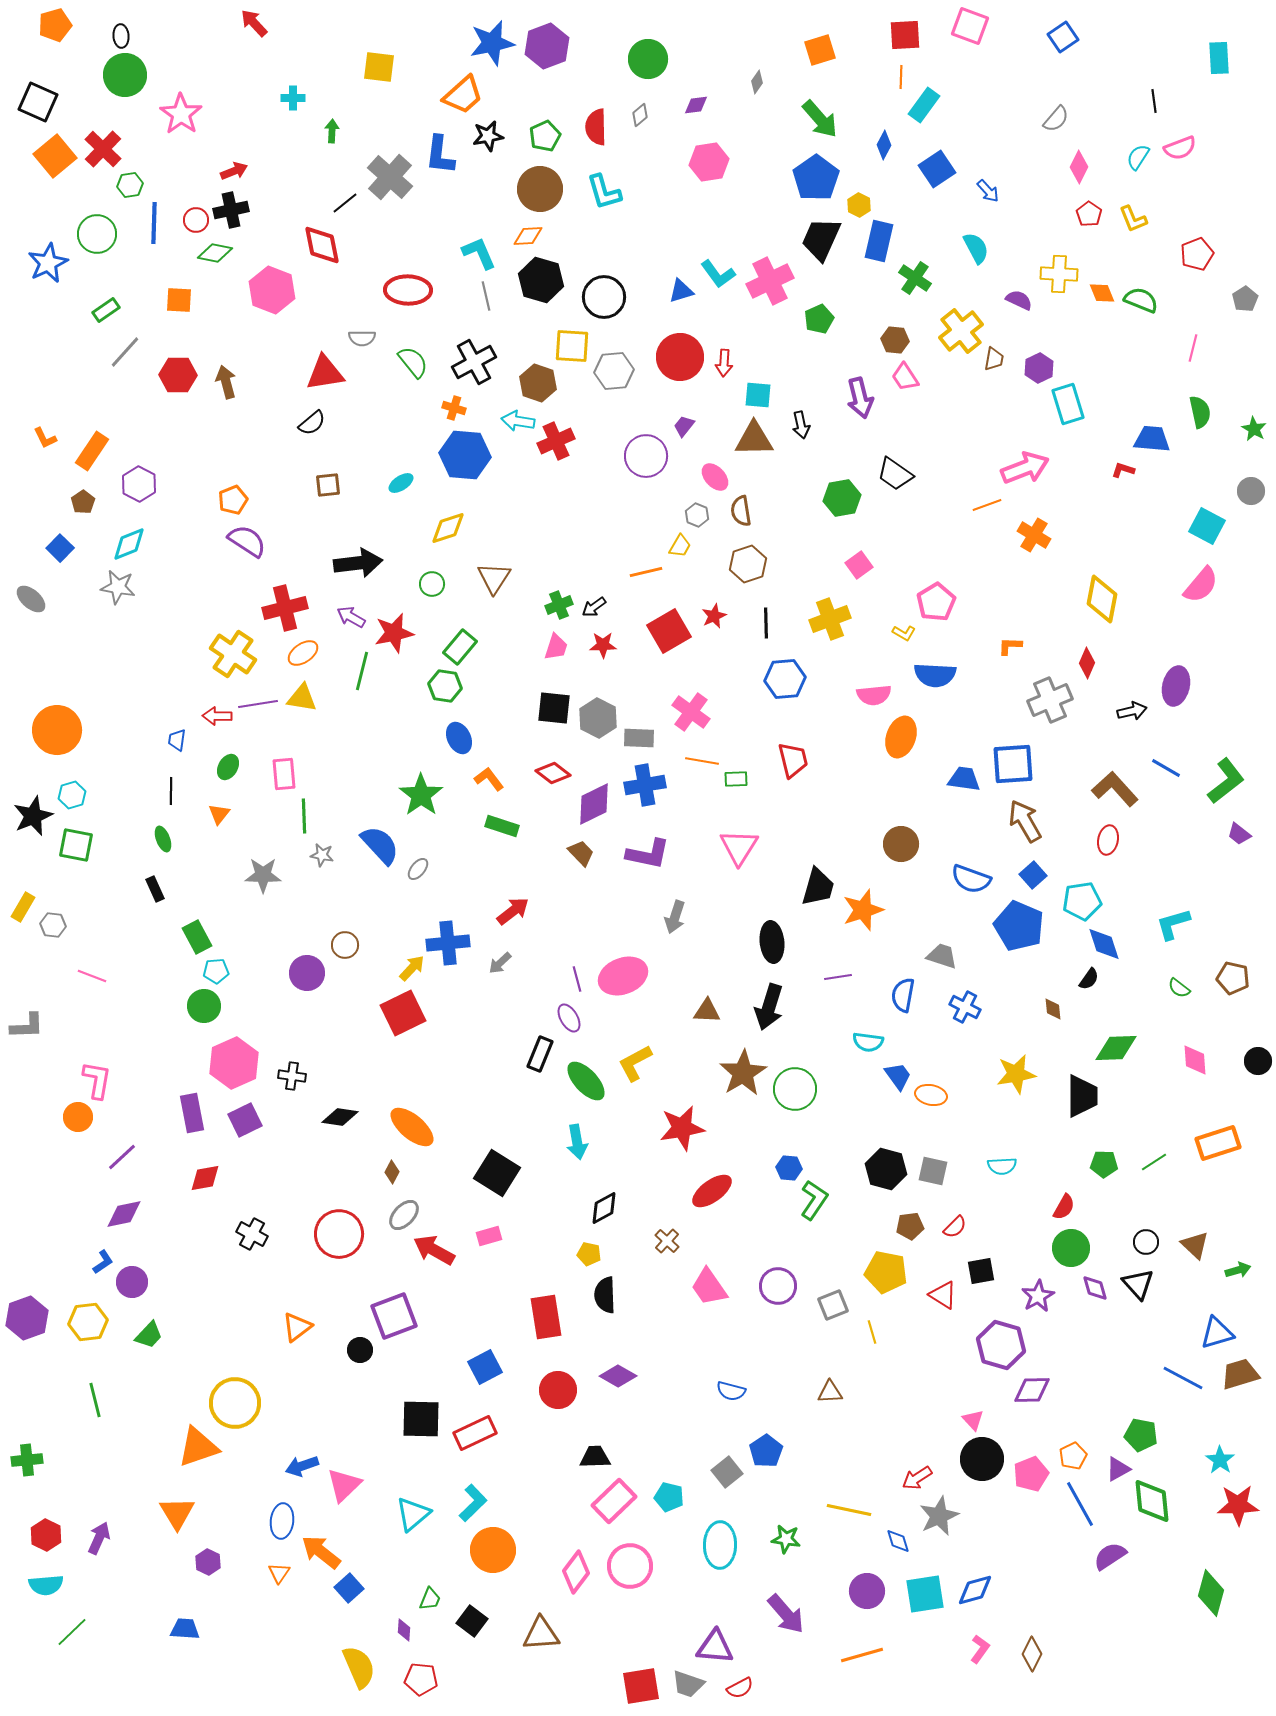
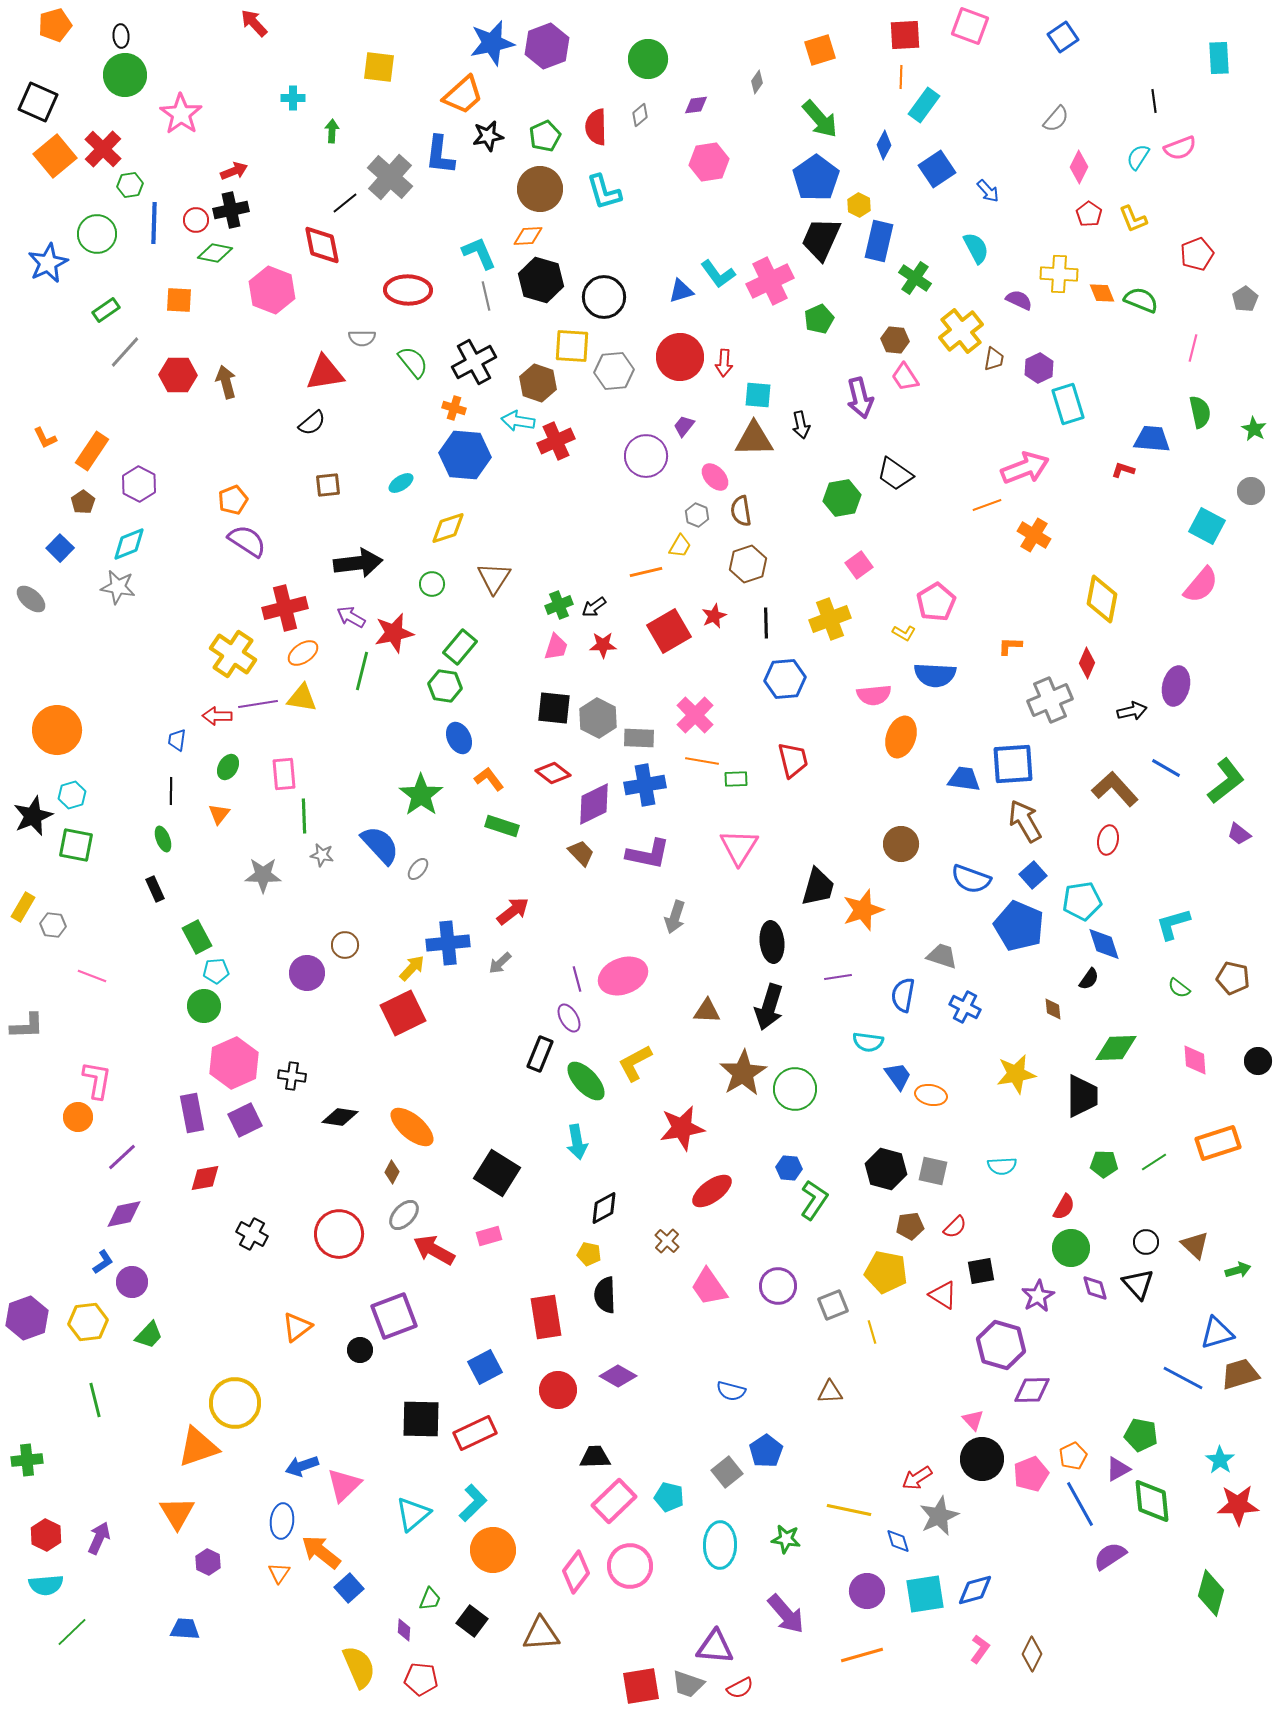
pink cross at (691, 712): moved 4 px right, 3 px down; rotated 9 degrees clockwise
